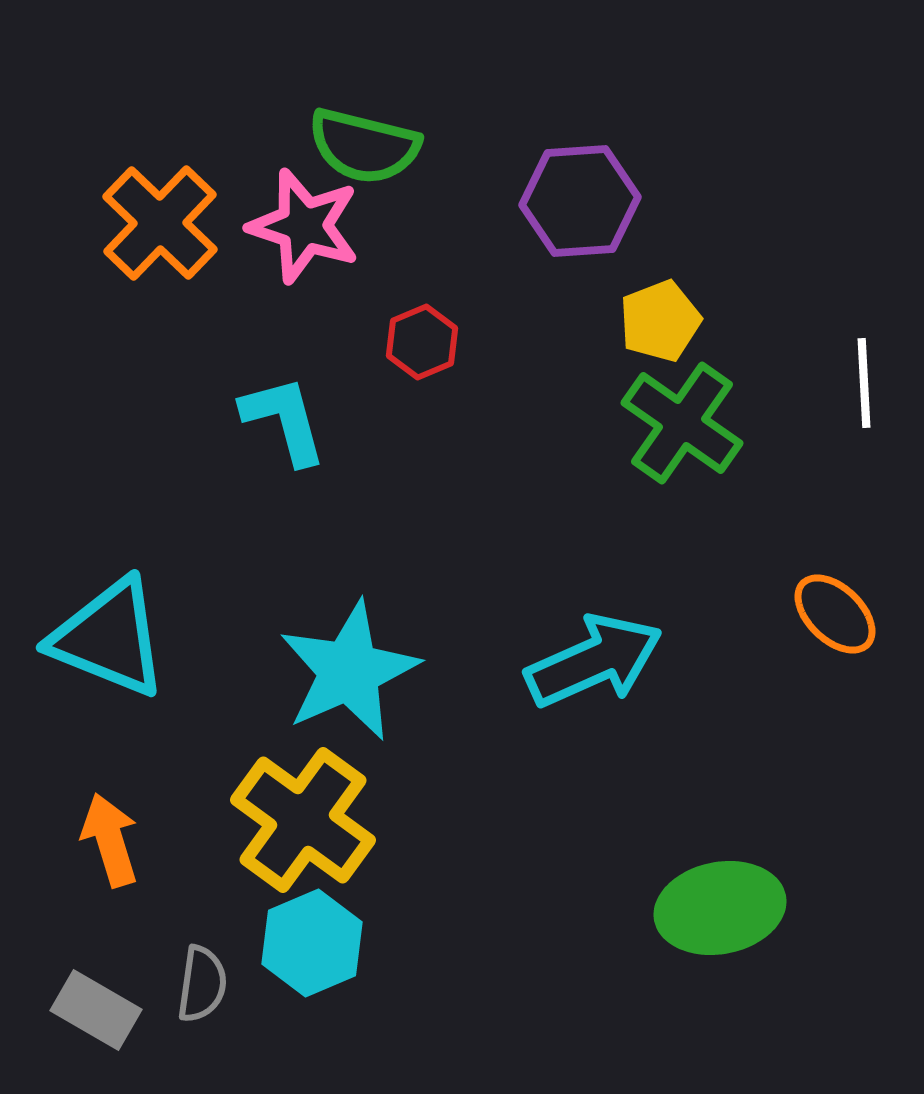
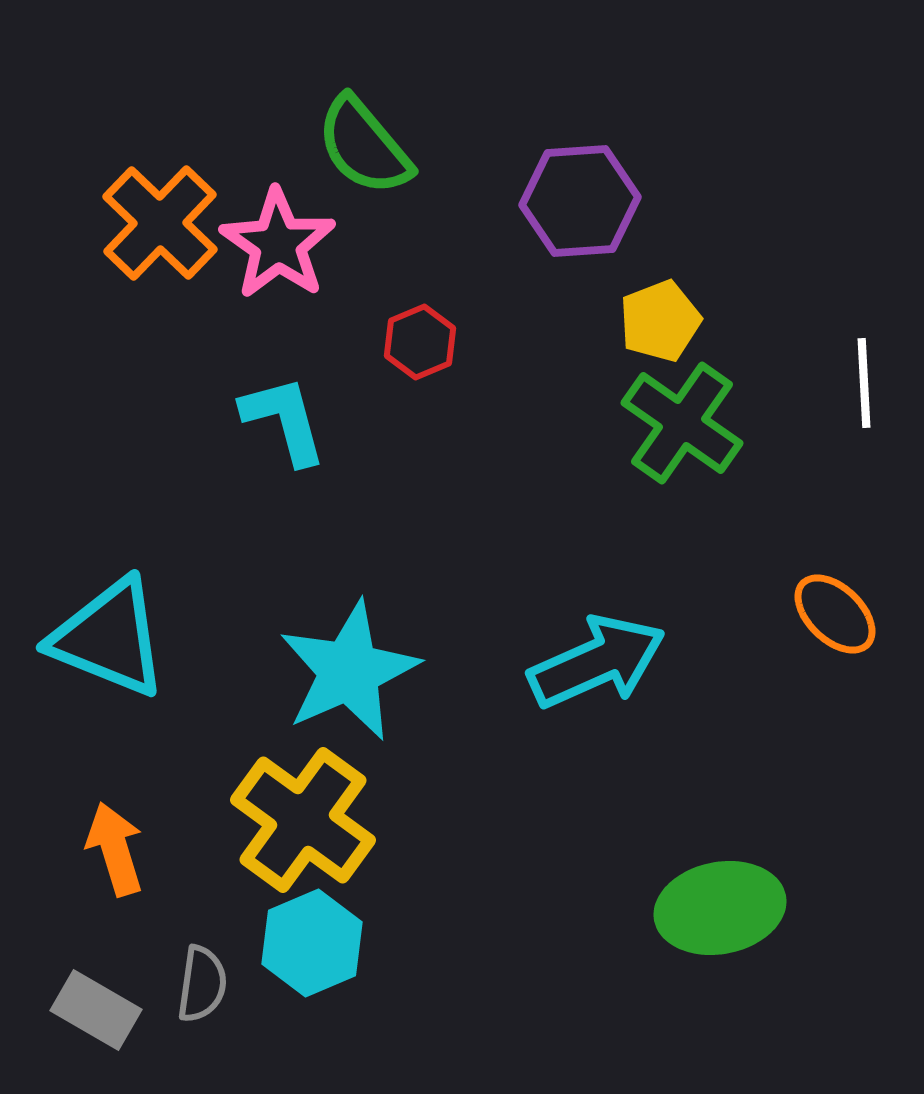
green semicircle: rotated 36 degrees clockwise
pink star: moved 26 px left, 18 px down; rotated 17 degrees clockwise
red hexagon: moved 2 px left
cyan arrow: moved 3 px right, 1 px down
orange arrow: moved 5 px right, 9 px down
